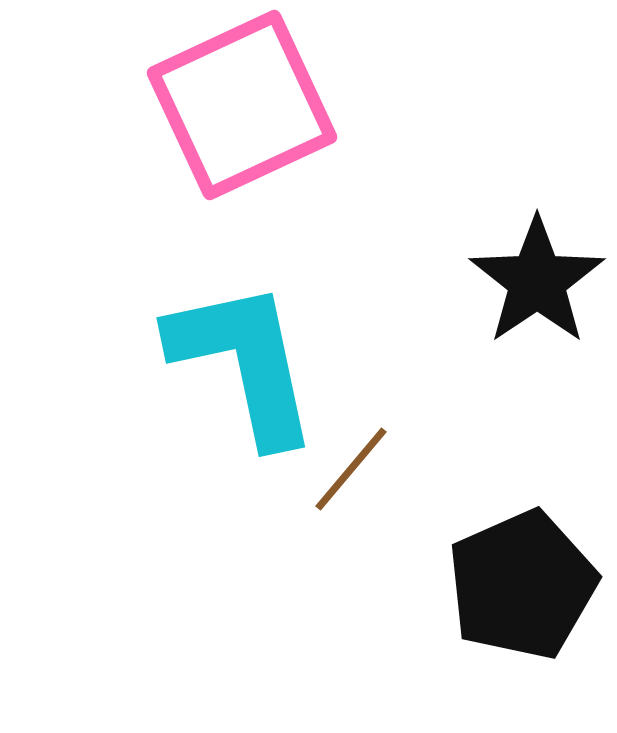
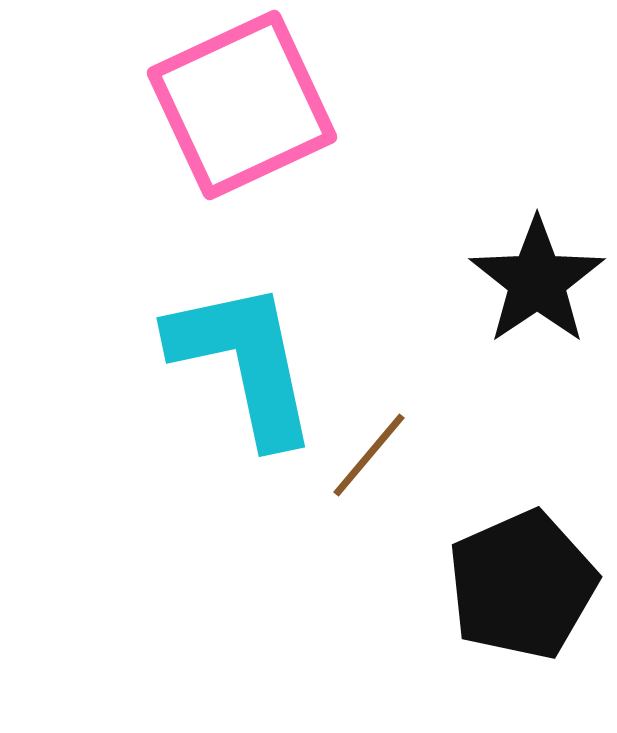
brown line: moved 18 px right, 14 px up
